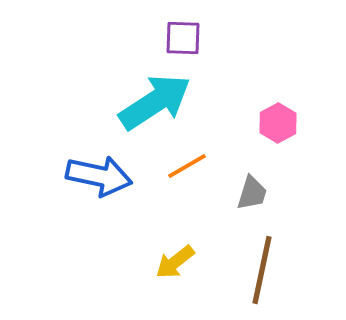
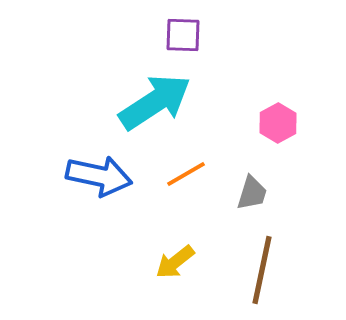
purple square: moved 3 px up
orange line: moved 1 px left, 8 px down
